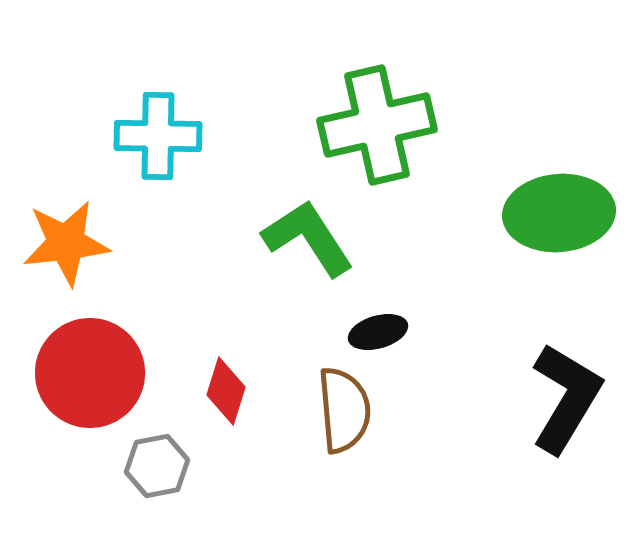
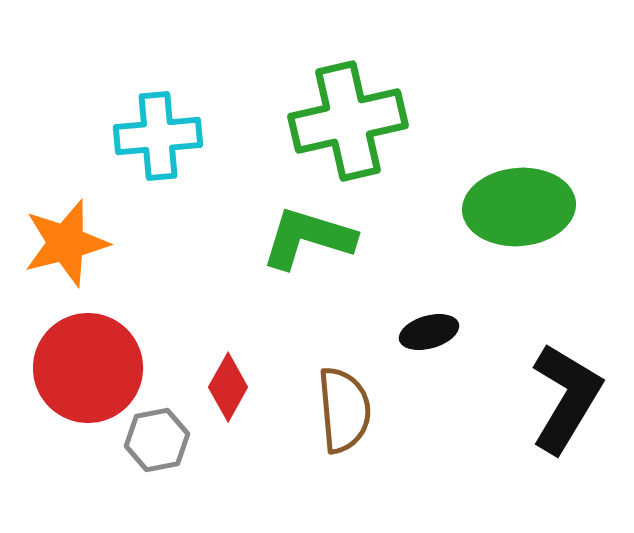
green cross: moved 29 px left, 4 px up
cyan cross: rotated 6 degrees counterclockwise
green ellipse: moved 40 px left, 6 px up
green L-shape: rotated 40 degrees counterclockwise
orange star: rotated 8 degrees counterclockwise
black ellipse: moved 51 px right
red circle: moved 2 px left, 5 px up
red diamond: moved 2 px right, 4 px up; rotated 12 degrees clockwise
gray hexagon: moved 26 px up
